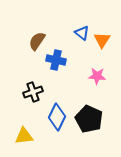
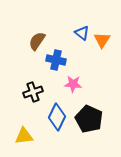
pink star: moved 24 px left, 8 px down
